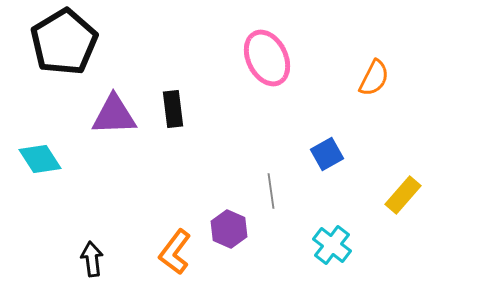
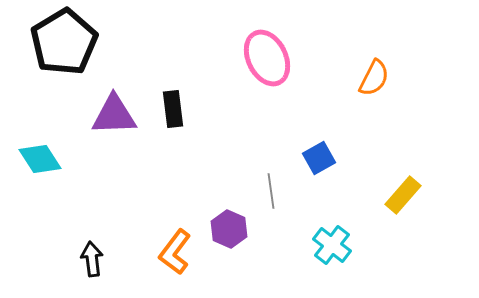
blue square: moved 8 px left, 4 px down
